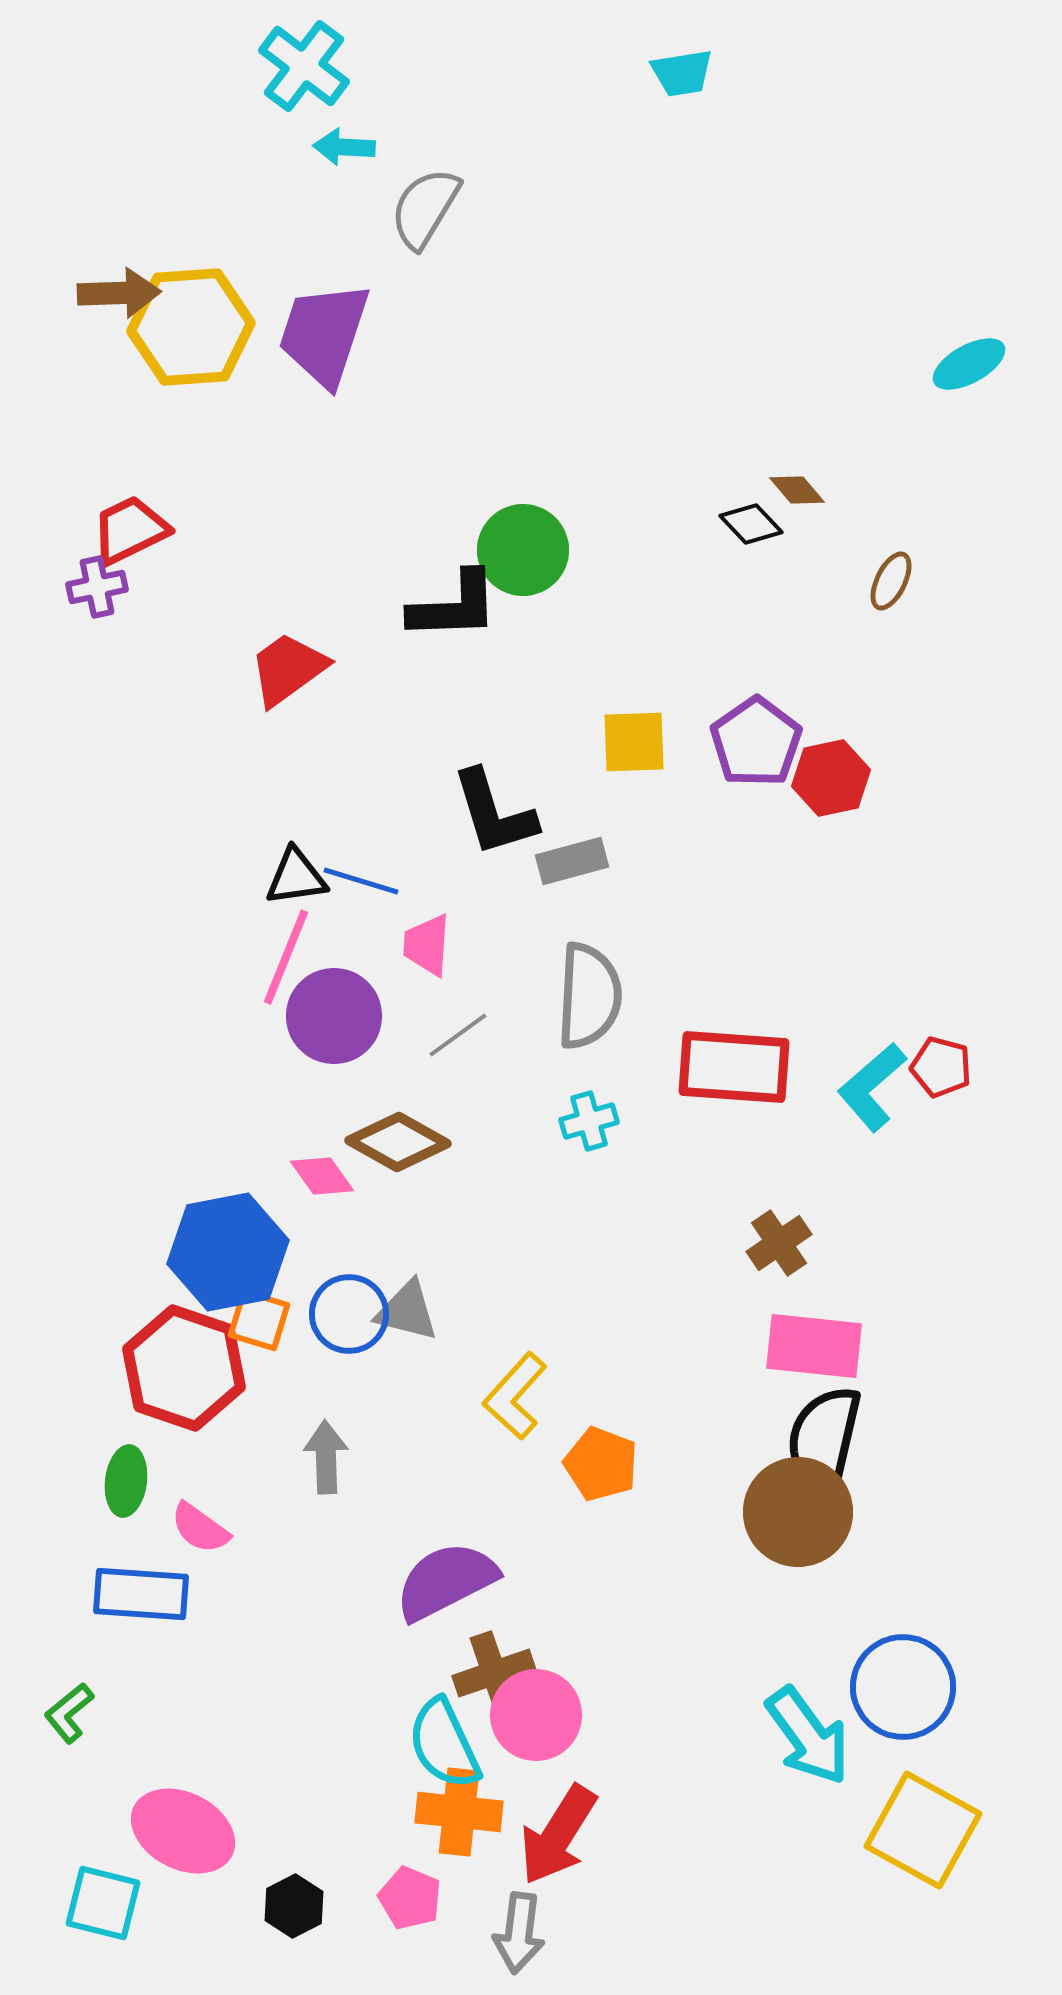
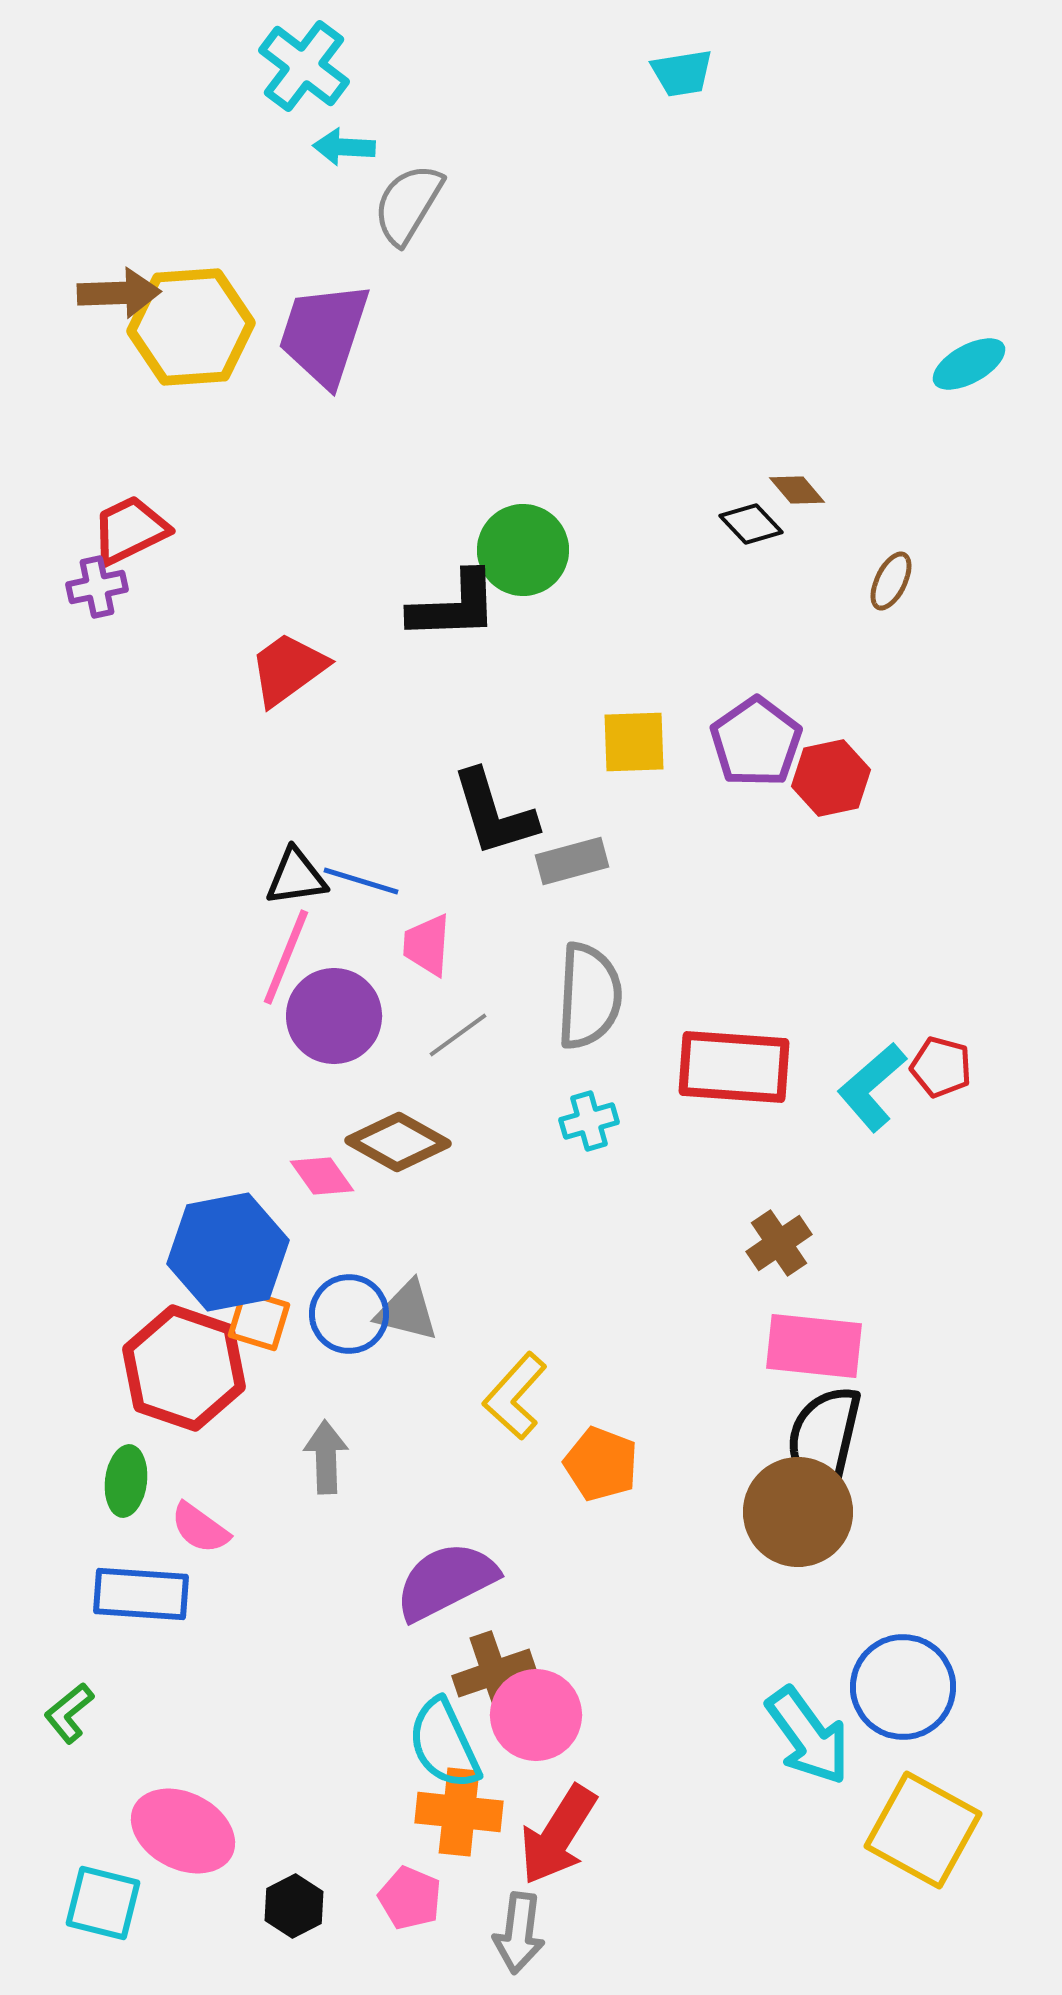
gray semicircle at (425, 208): moved 17 px left, 4 px up
